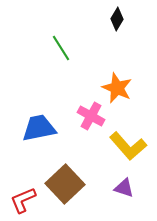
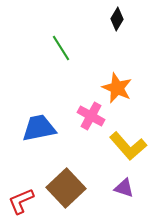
brown square: moved 1 px right, 4 px down
red L-shape: moved 2 px left, 1 px down
